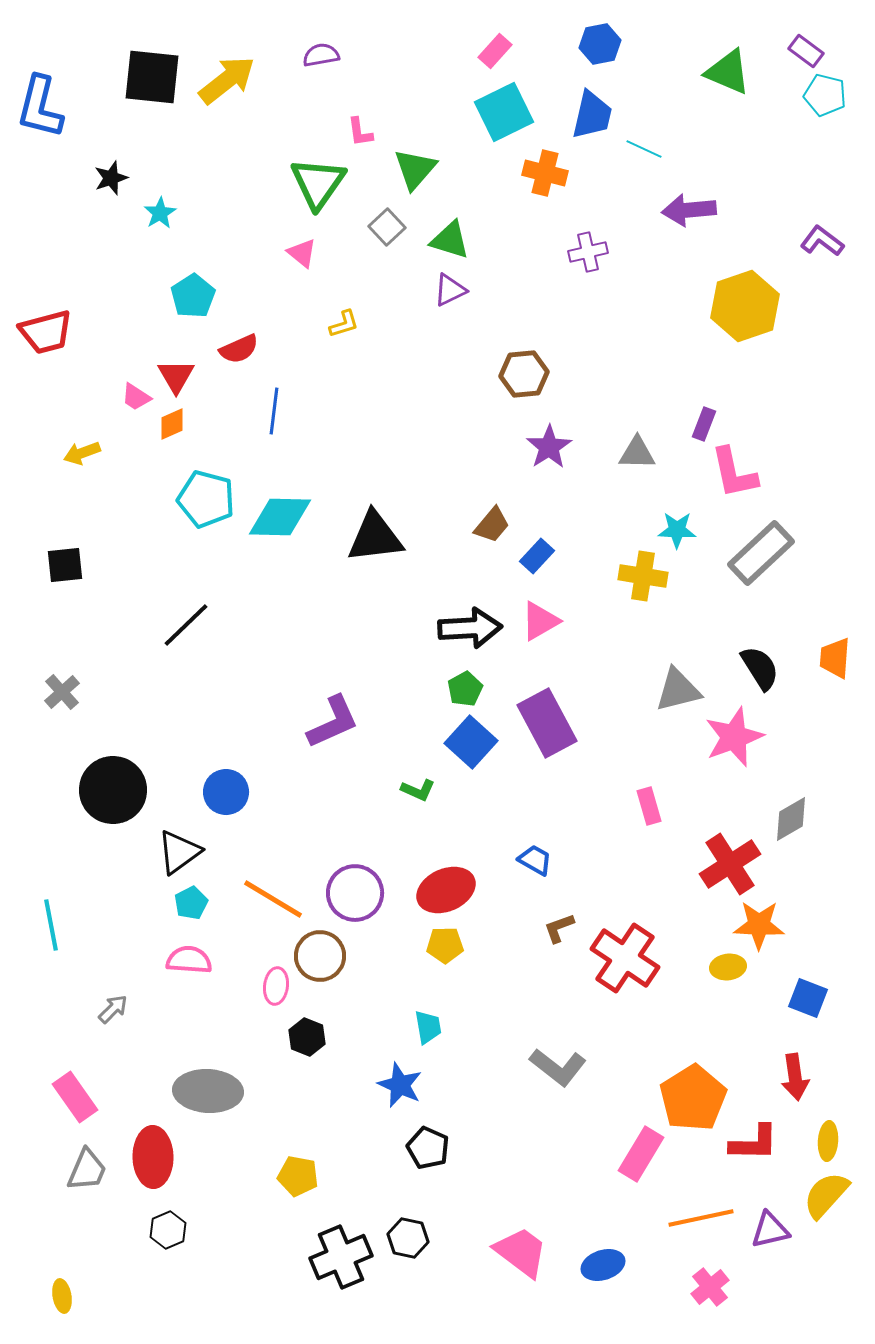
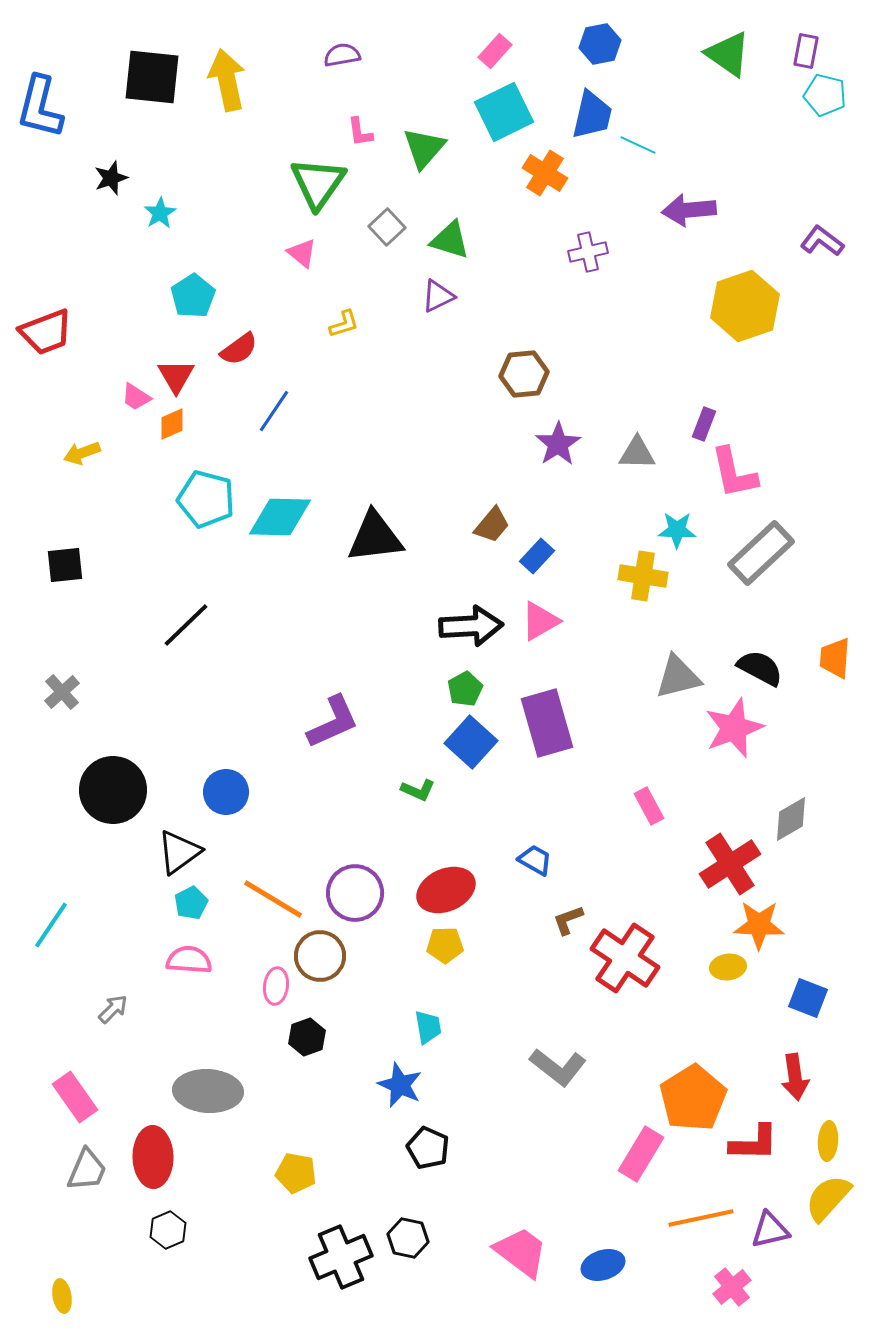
purple rectangle at (806, 51): rotated 64 degrees clockwise
purple semicircle at (321, 55): moved 21 px right
green triangle at (728, 72): moved 18 px up; rotated 12 degrees clockwise
yellow arrow at (227, 80): rotated 64 degrees counterclockwise
cyan line at (644, 149): moved 6 px left, 4 px up
green triangle at (415, 169): moved 9 px right, 21 px up
orange cross at (545, 173): rotated 18 degrees clockwise
purple triangle at (450, 290): moved 12 px left, 6 px down
red trapezoid at (46, 332): rotated 6 degrees counterclockwise
red semicircle at (239, 349): rotated 12 degrees counterclockwise
blue line at (274, 411): rotated 27 degrees clockwise
purple star at (549, 447): moved 9 px right, 3 px up
black arrow at (470, 628): moved 1 px right, 2 px up
black semicircle at (760, 668): rotated 30 degrees counterclockwise
gray triangle at (678, 690): moved 13 px up
purple rectangle at (547, 723): rotated 12 degrees clockwise
pink star at (734, 737): moved 9 px up
pink rectangle at (649, 806): rotated 12 degrees counterclockwise
cyan line at (51, 925): rotated 45 degrees clockwise
brown L-shape at (559, 928): moved 9 px right, 8 px up
black hexagon at (307, 1037): rotated 18 degrees clockwise
yellow pentagon at (298, 1176): moved 2 px left, 3 px up
yellow semicircle at (826, 1195): moved 2 px right, 3 px down
pink cross at (710, 1287): moved 22 px right
